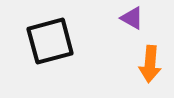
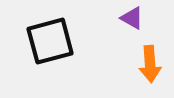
orange arrow: rotated 9 degrees counterclockwise
